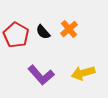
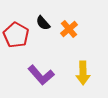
black semicircle: moved 9 px up
yellow arrow: rotated 75 degrees counterclockwise
